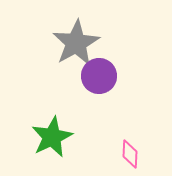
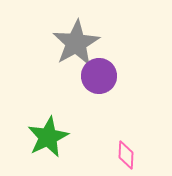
green star: moved 4 px left
pink diamond: moved 4 px left, 1 px down
